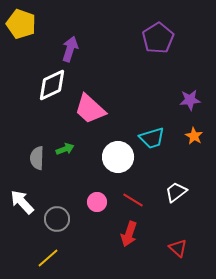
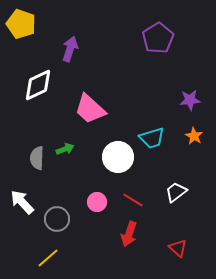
white diamond: moved 14 px left
